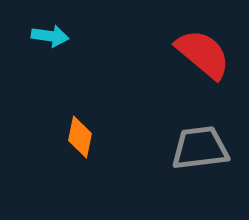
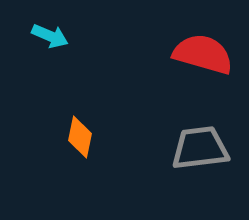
cyan arrow: rotated 15 degrees clockwise
red semicircle: rotated 24 degrees counterclockwise
